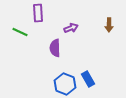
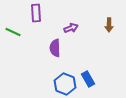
purple rectangle: moved 2 px left
green line: moved 7 px left
